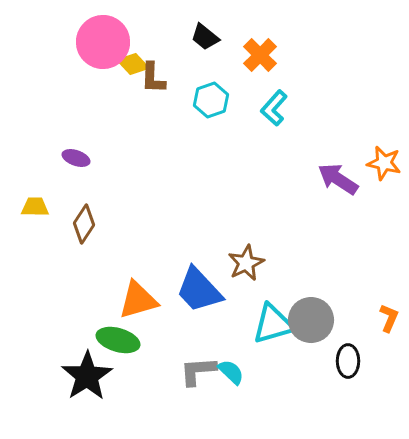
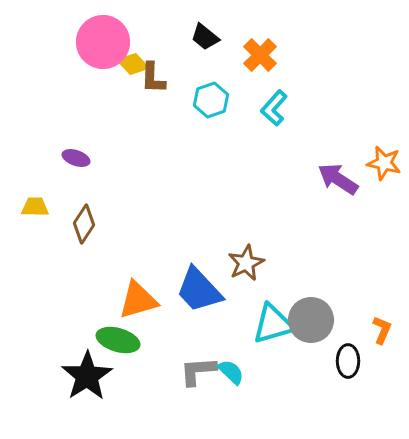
orange L-shape: moved 7 px left, 12 px down
